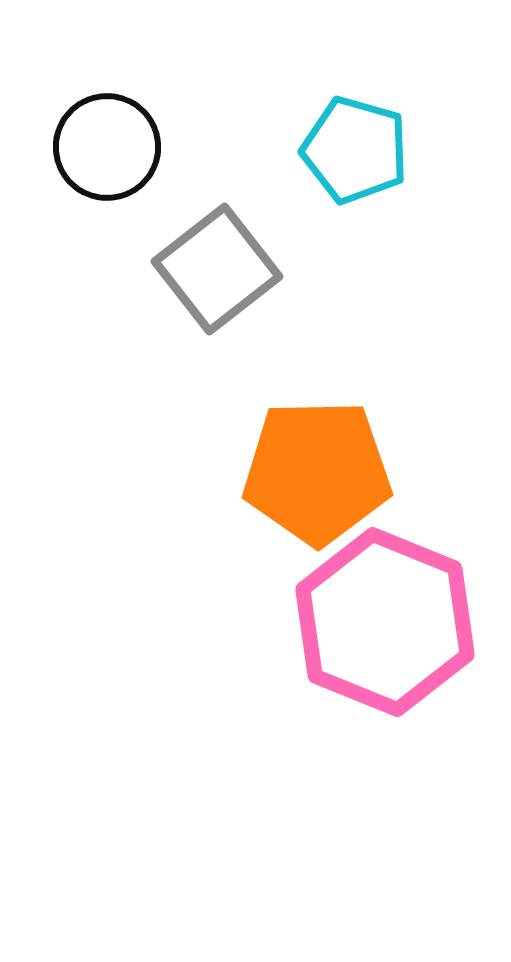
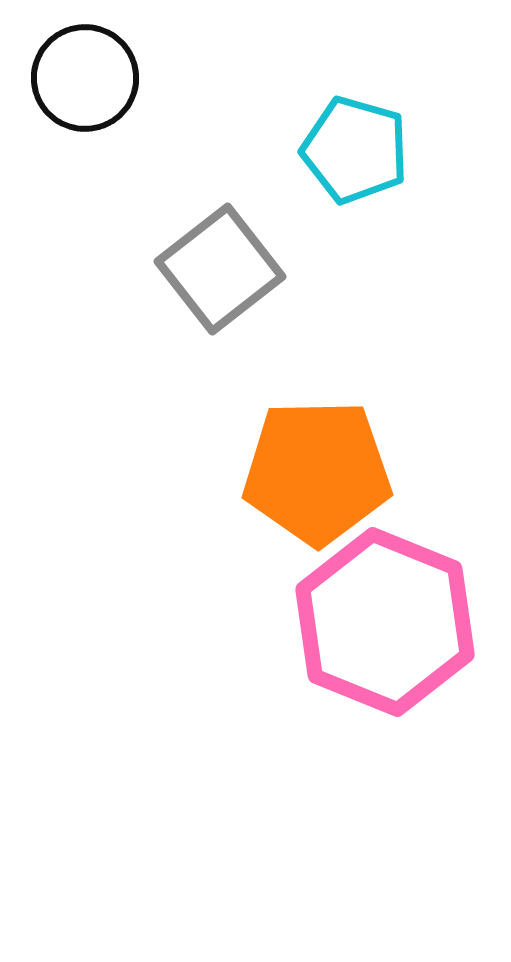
black circle: moved 22 px left, 69 px up
gray square: moved 3 px right
